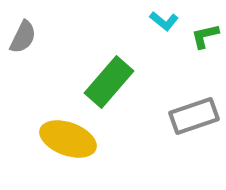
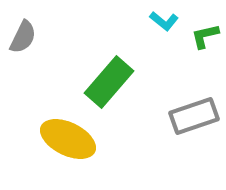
yellow ellipse: rotated 6 degrees clockwise
